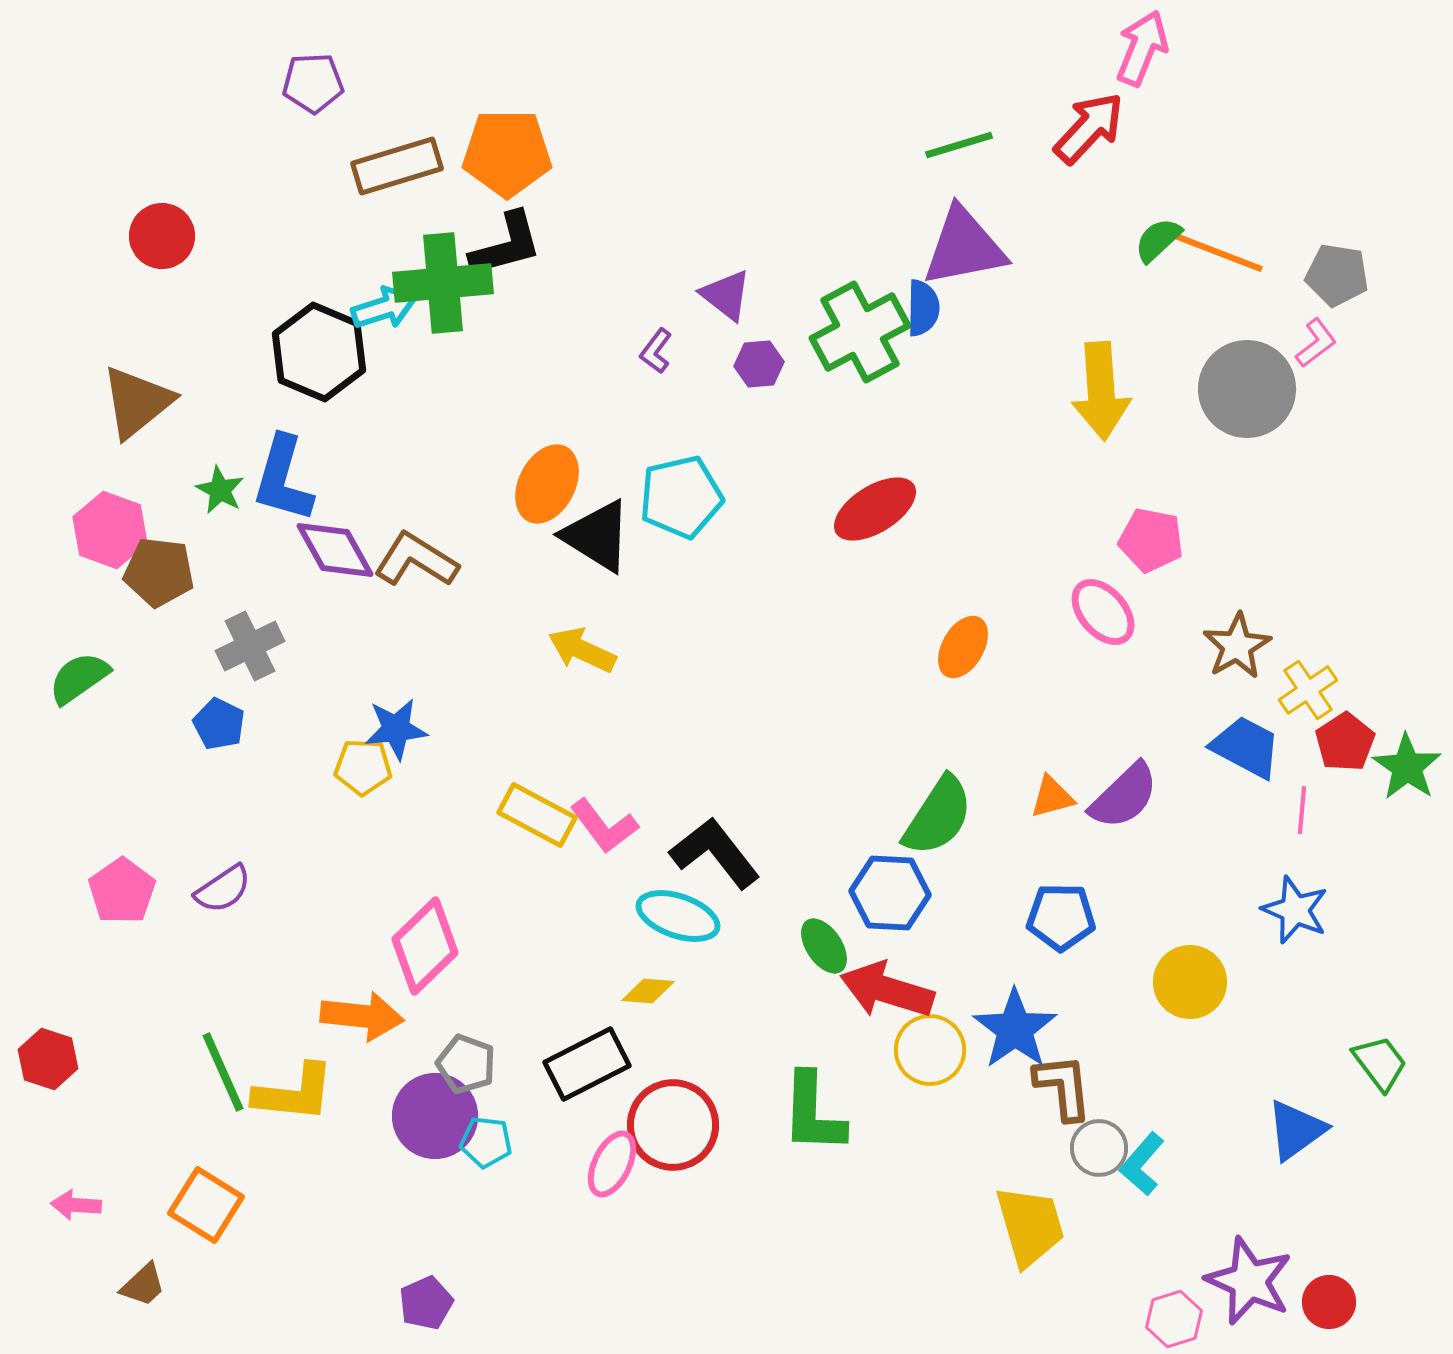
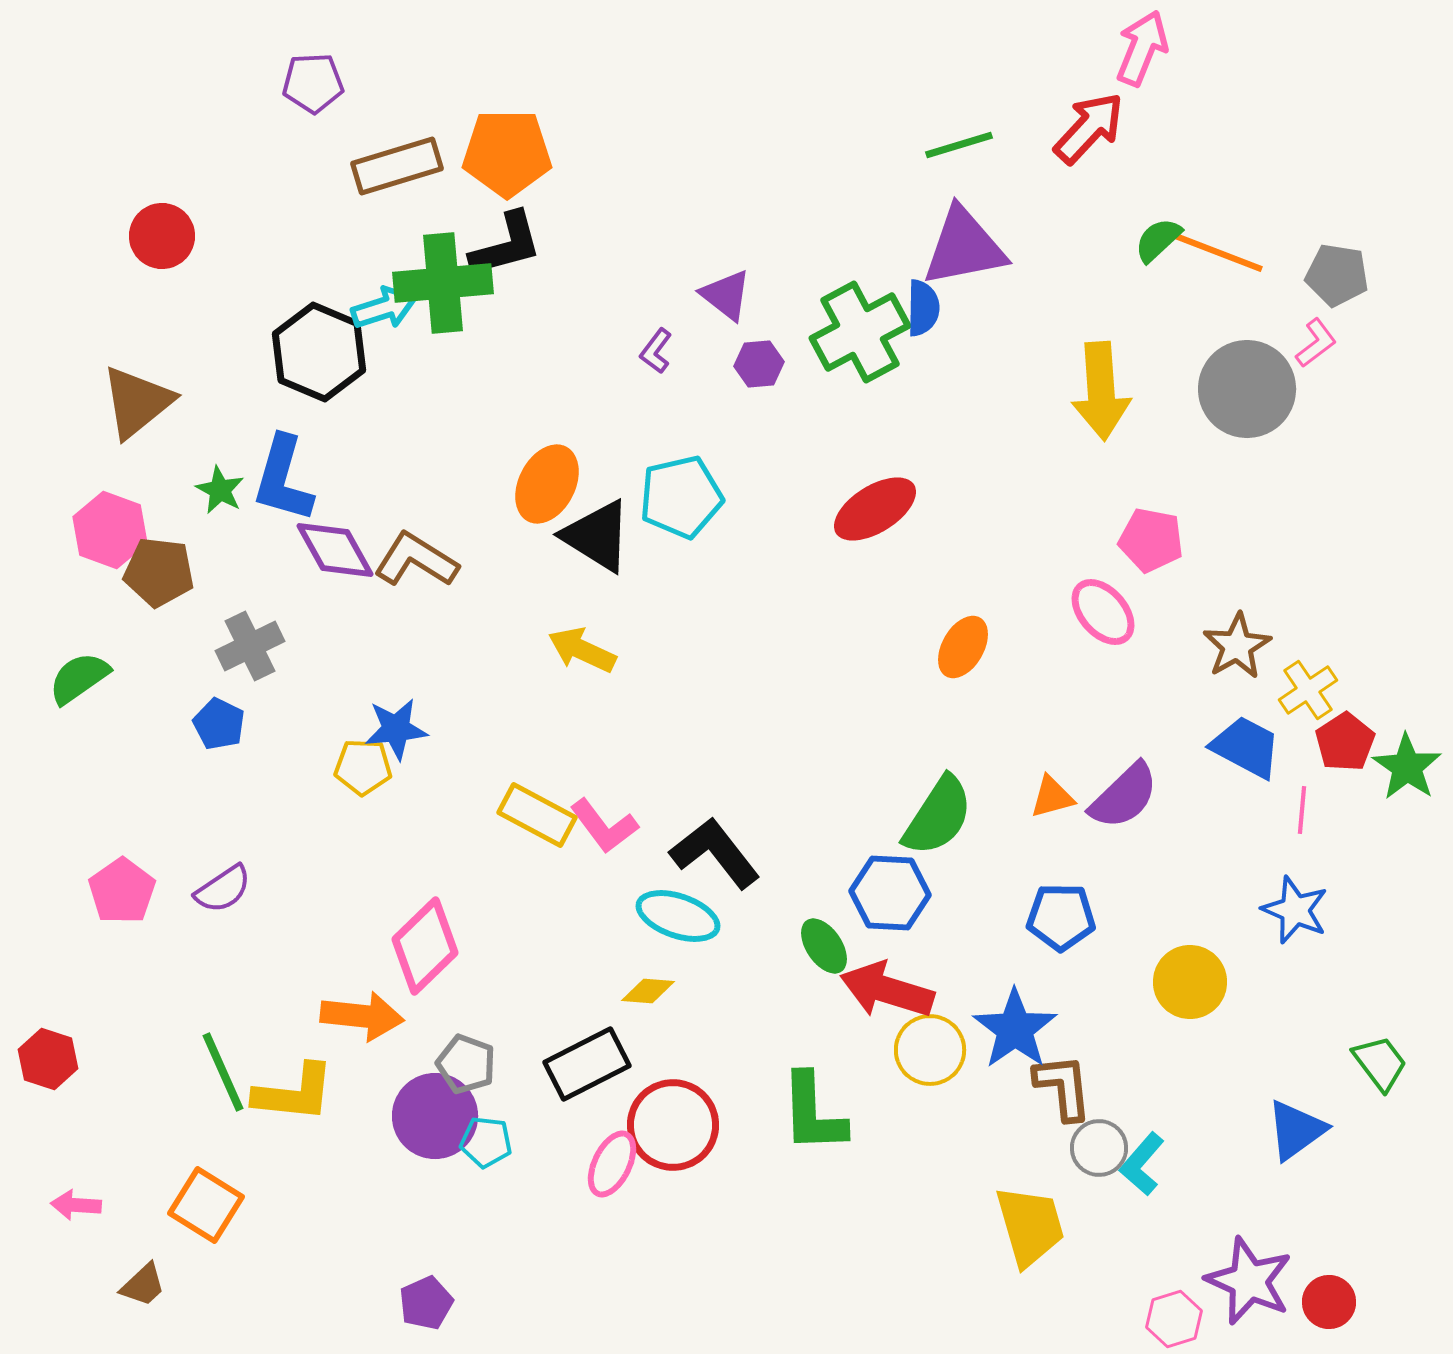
green L-shape at (813, 1113): rotated 4 degrees counterclockwise
